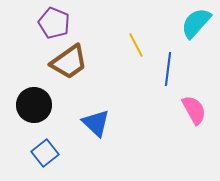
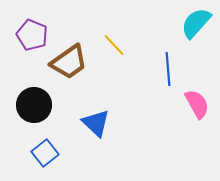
purple pentagon: moved 22 px left, 12 px down
yellow line: moved 22 px left; rotated 15 degrees counterclockwise
blue line: rotated 12 degrees counterclockwise
pink semicircle: moved 3 px right, 6 px up
